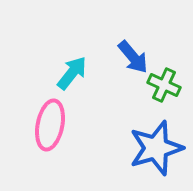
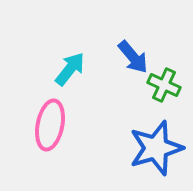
cyan arrow: moved 2 px left, 4 px up
